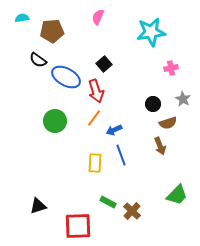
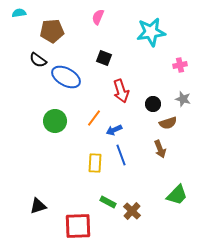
cyan semicircle: moved 3 px left, 5 px up
black square: moved 6 px up; rotated 28 degrees counterclockwise
pink cross: moved 9 px right, 3 px up
red arrow: moved 25 px right
gray star: rotated 14 degrees counterclockwise
brown arrow: moved 3 px down
